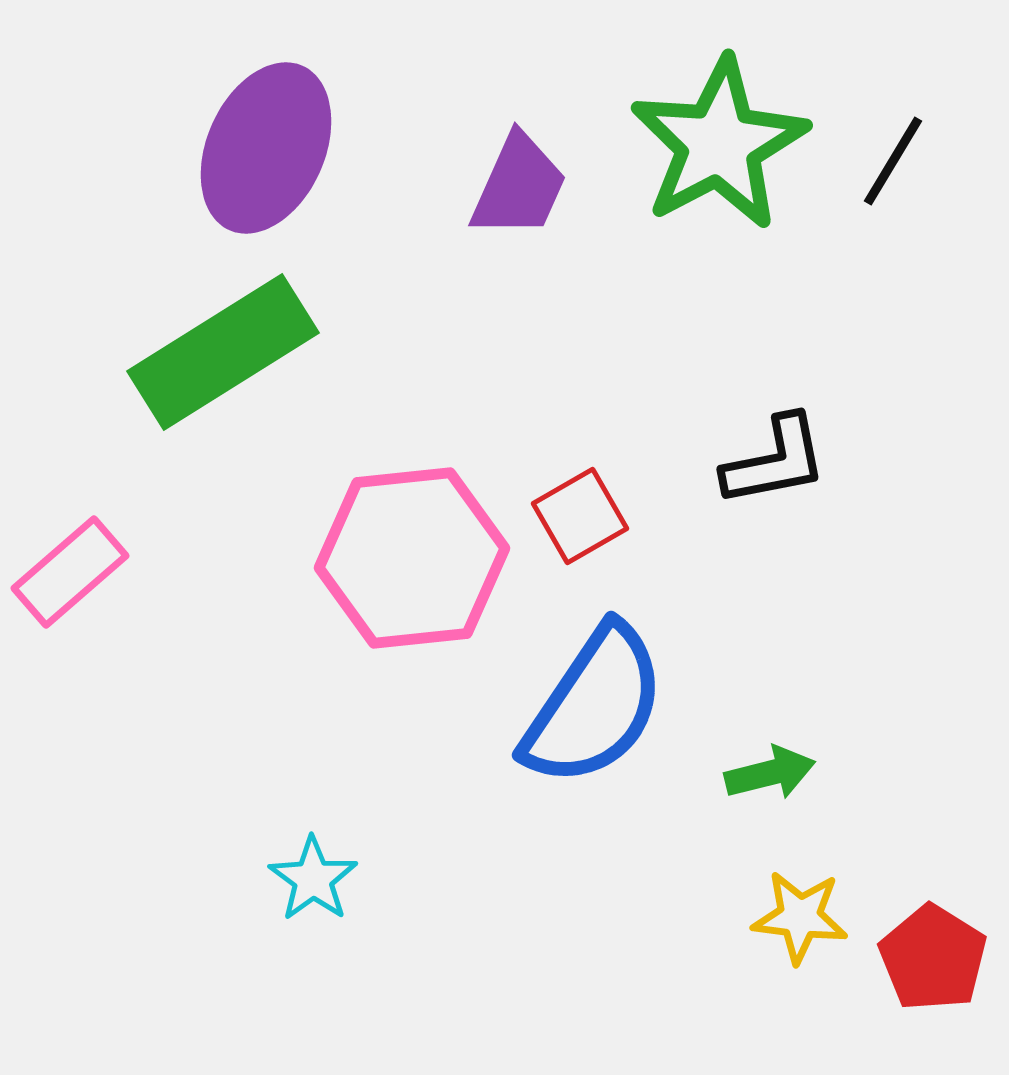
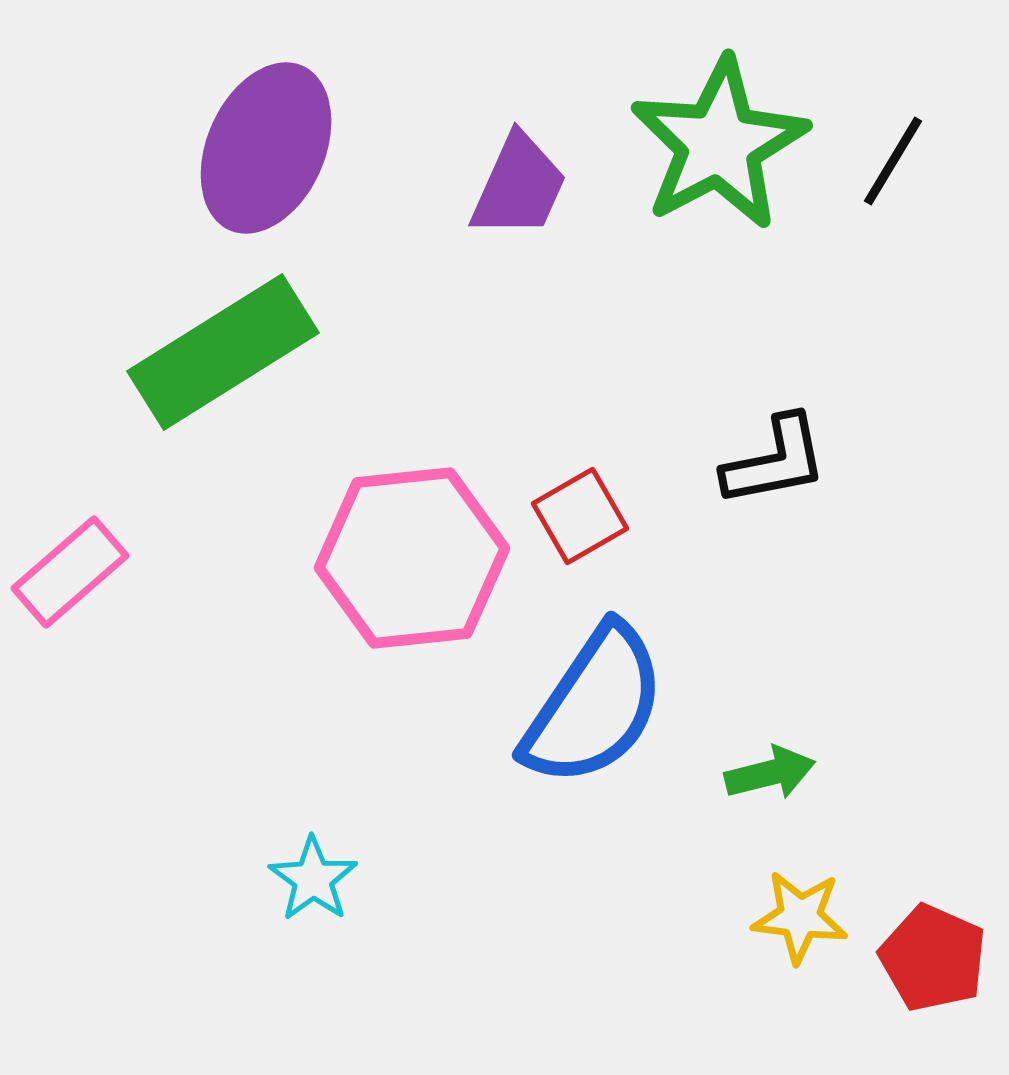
red pentagon: rotated 8 degrees counterclockwise
